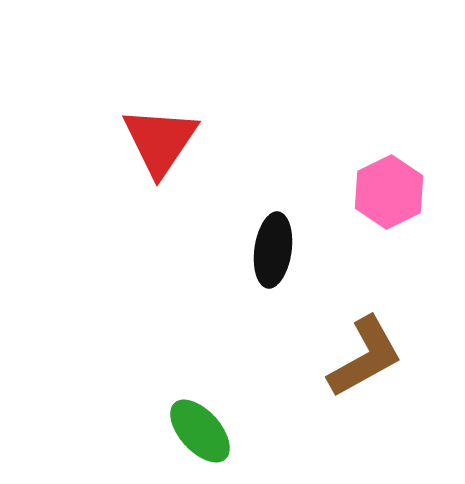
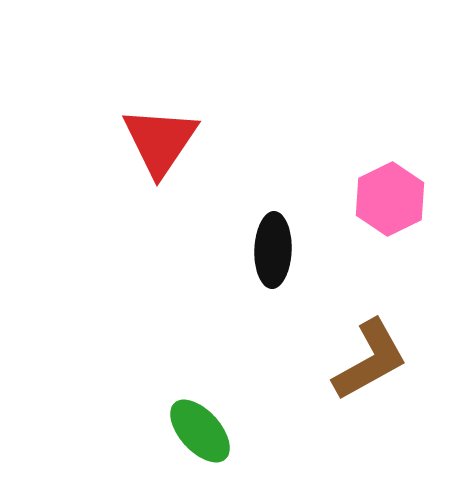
pink hexagon: moved 1 px right, 7 px down
black ellipse: rotated 6 degrees counterclockwise
brown L-shape: moved 5 px right, 3 px down
